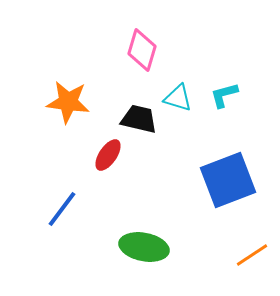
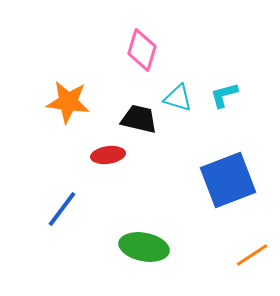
red ellipse: rotated 48 degrees clockwise
